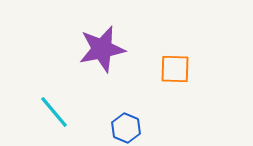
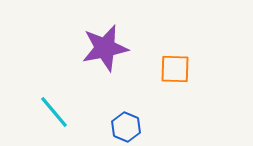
purple star: moved 3 px right, 1 px up
blue hexagon: moved 1 px up
